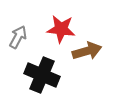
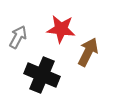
brown arrow: moved 1 px right, 1 px down; rotated 48 degrees counterclockwise
